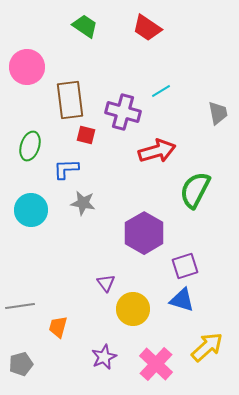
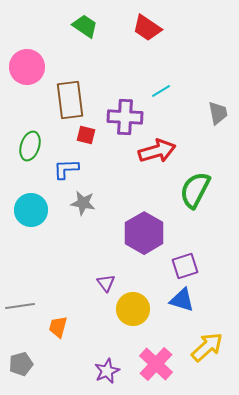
purple cross: moved 2 px right, 5 px down; rotated 12 degrees counterclockwise
purple star: moved 3 px right, 14 px down
